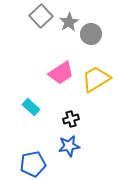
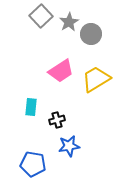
pink trapezoid: moved 2 px up
cyan rectangle: rotated 54 degrees clockwise
black cross: moved 14 px left, 1 px down
blue pentagon: rotated 20 degrees clockwise
